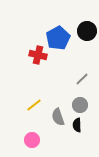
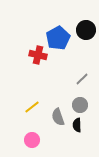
black circle: moved 1 px left, 1 px up
yellow line: moved 2 px left, 2 px down
